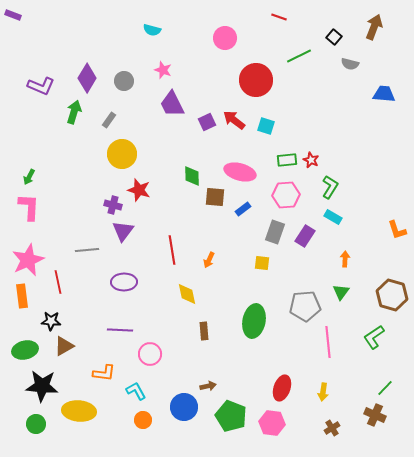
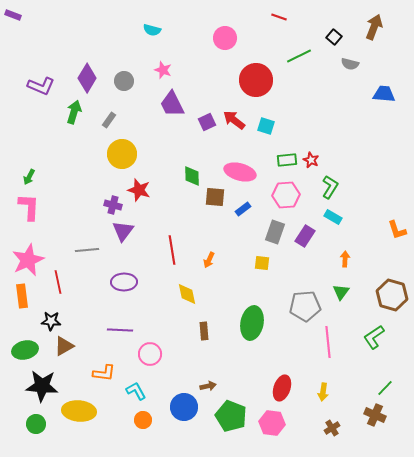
green ellipse at (254, 321): moved 2 px left, 2 px down
